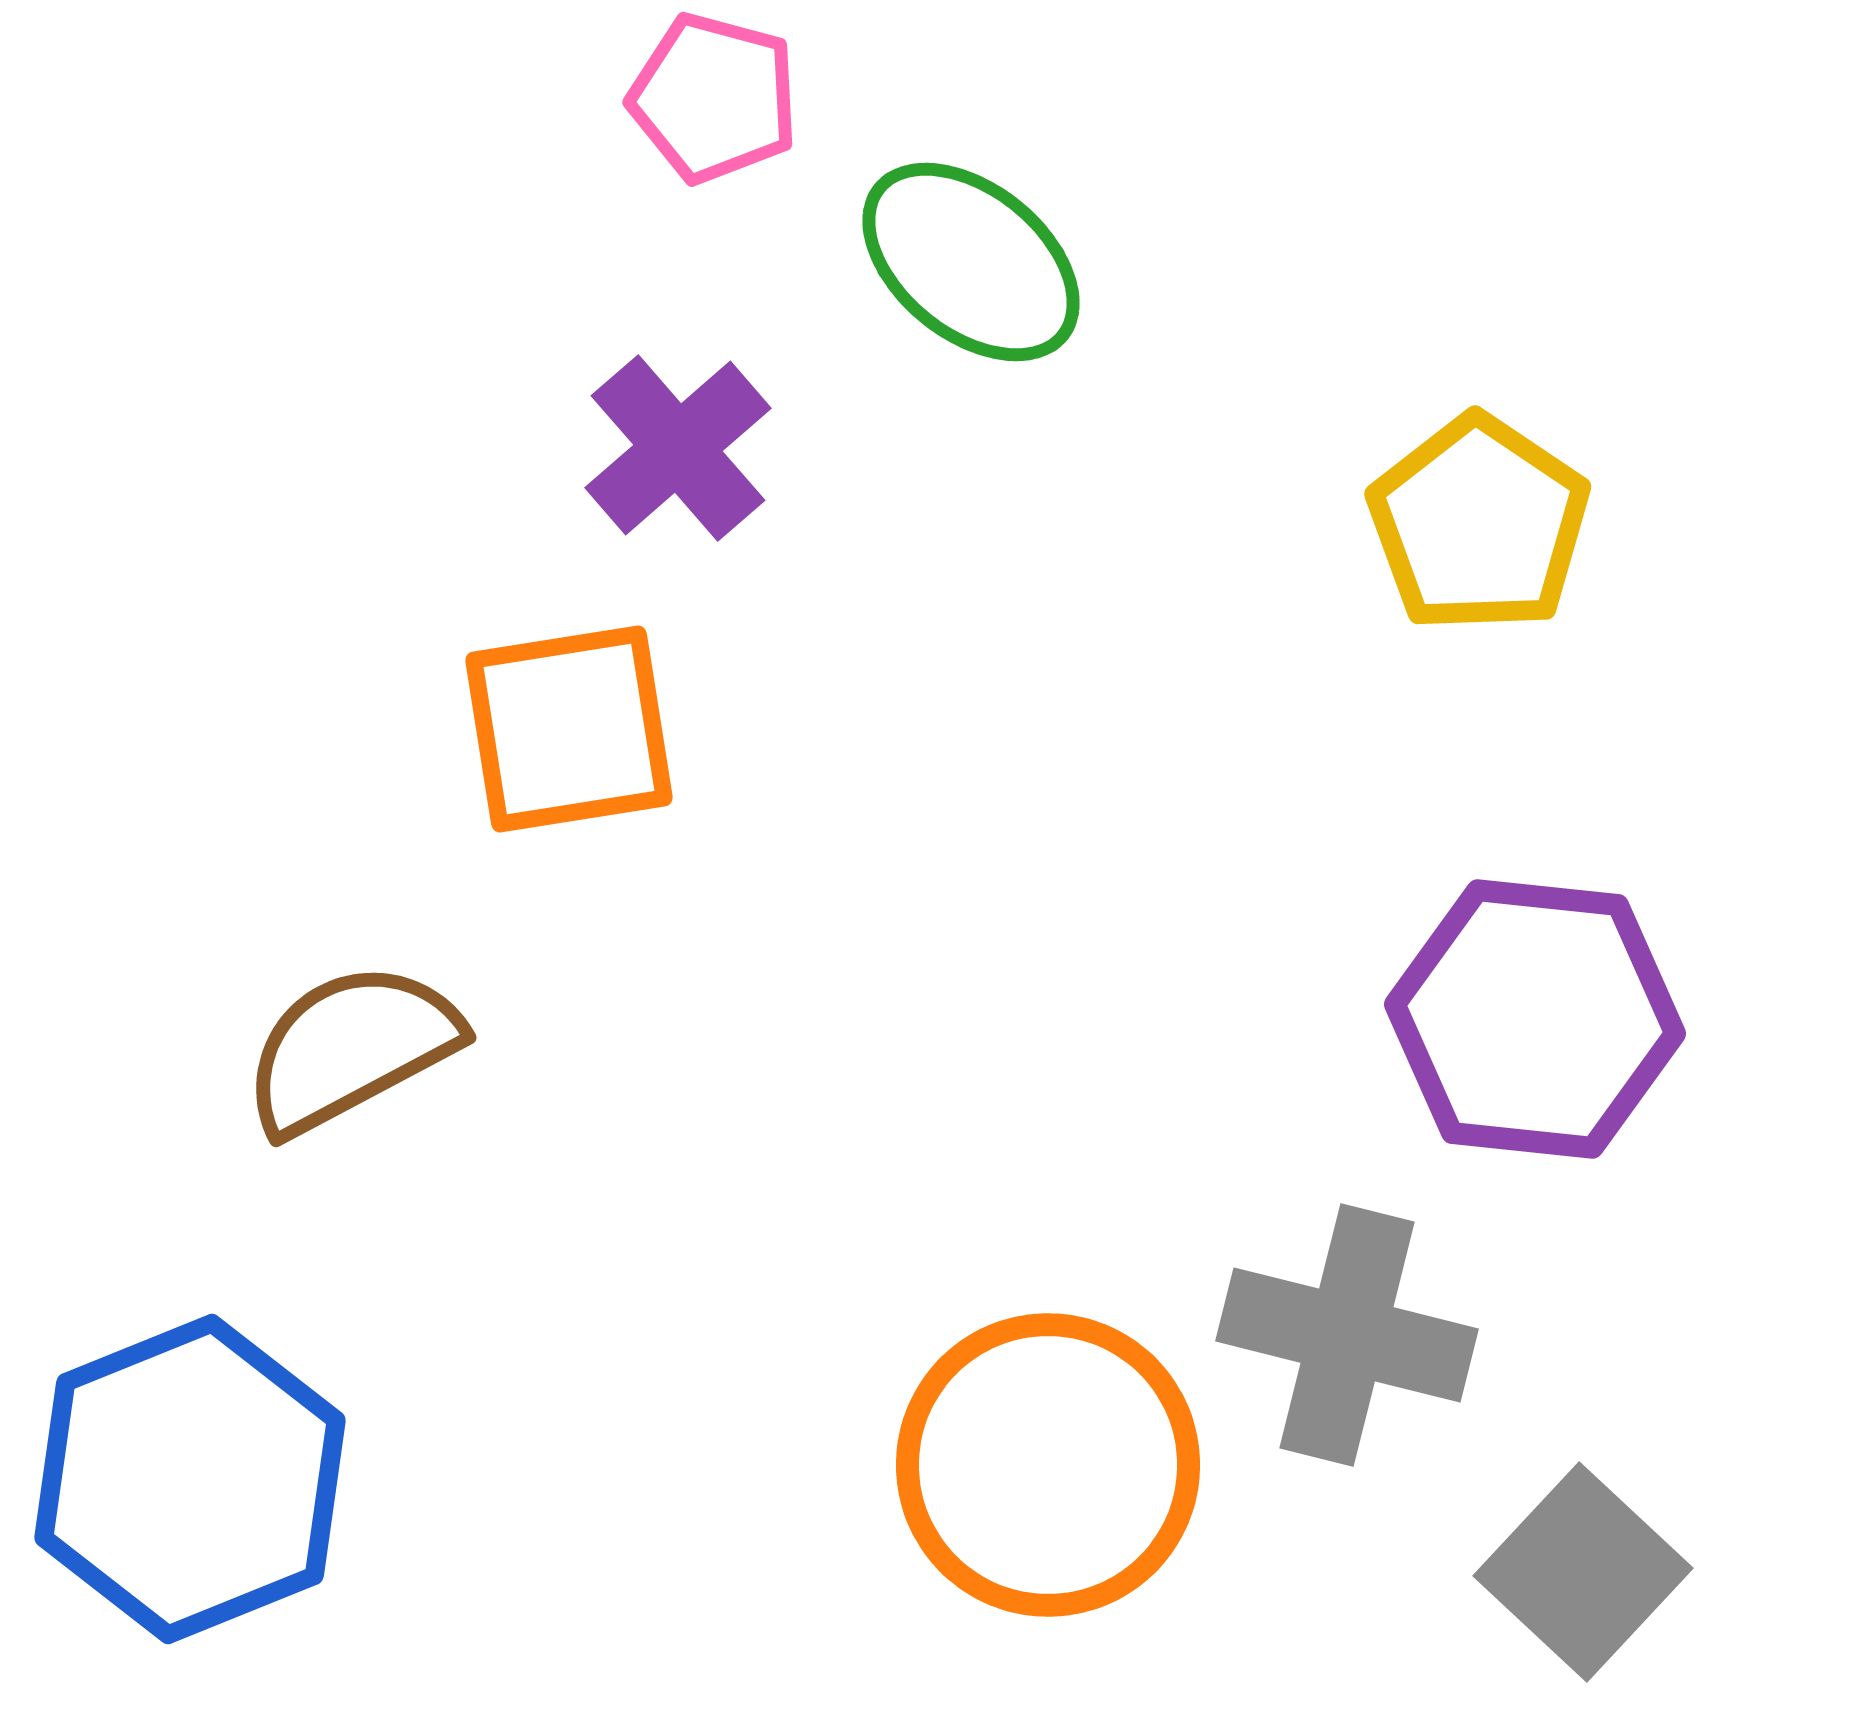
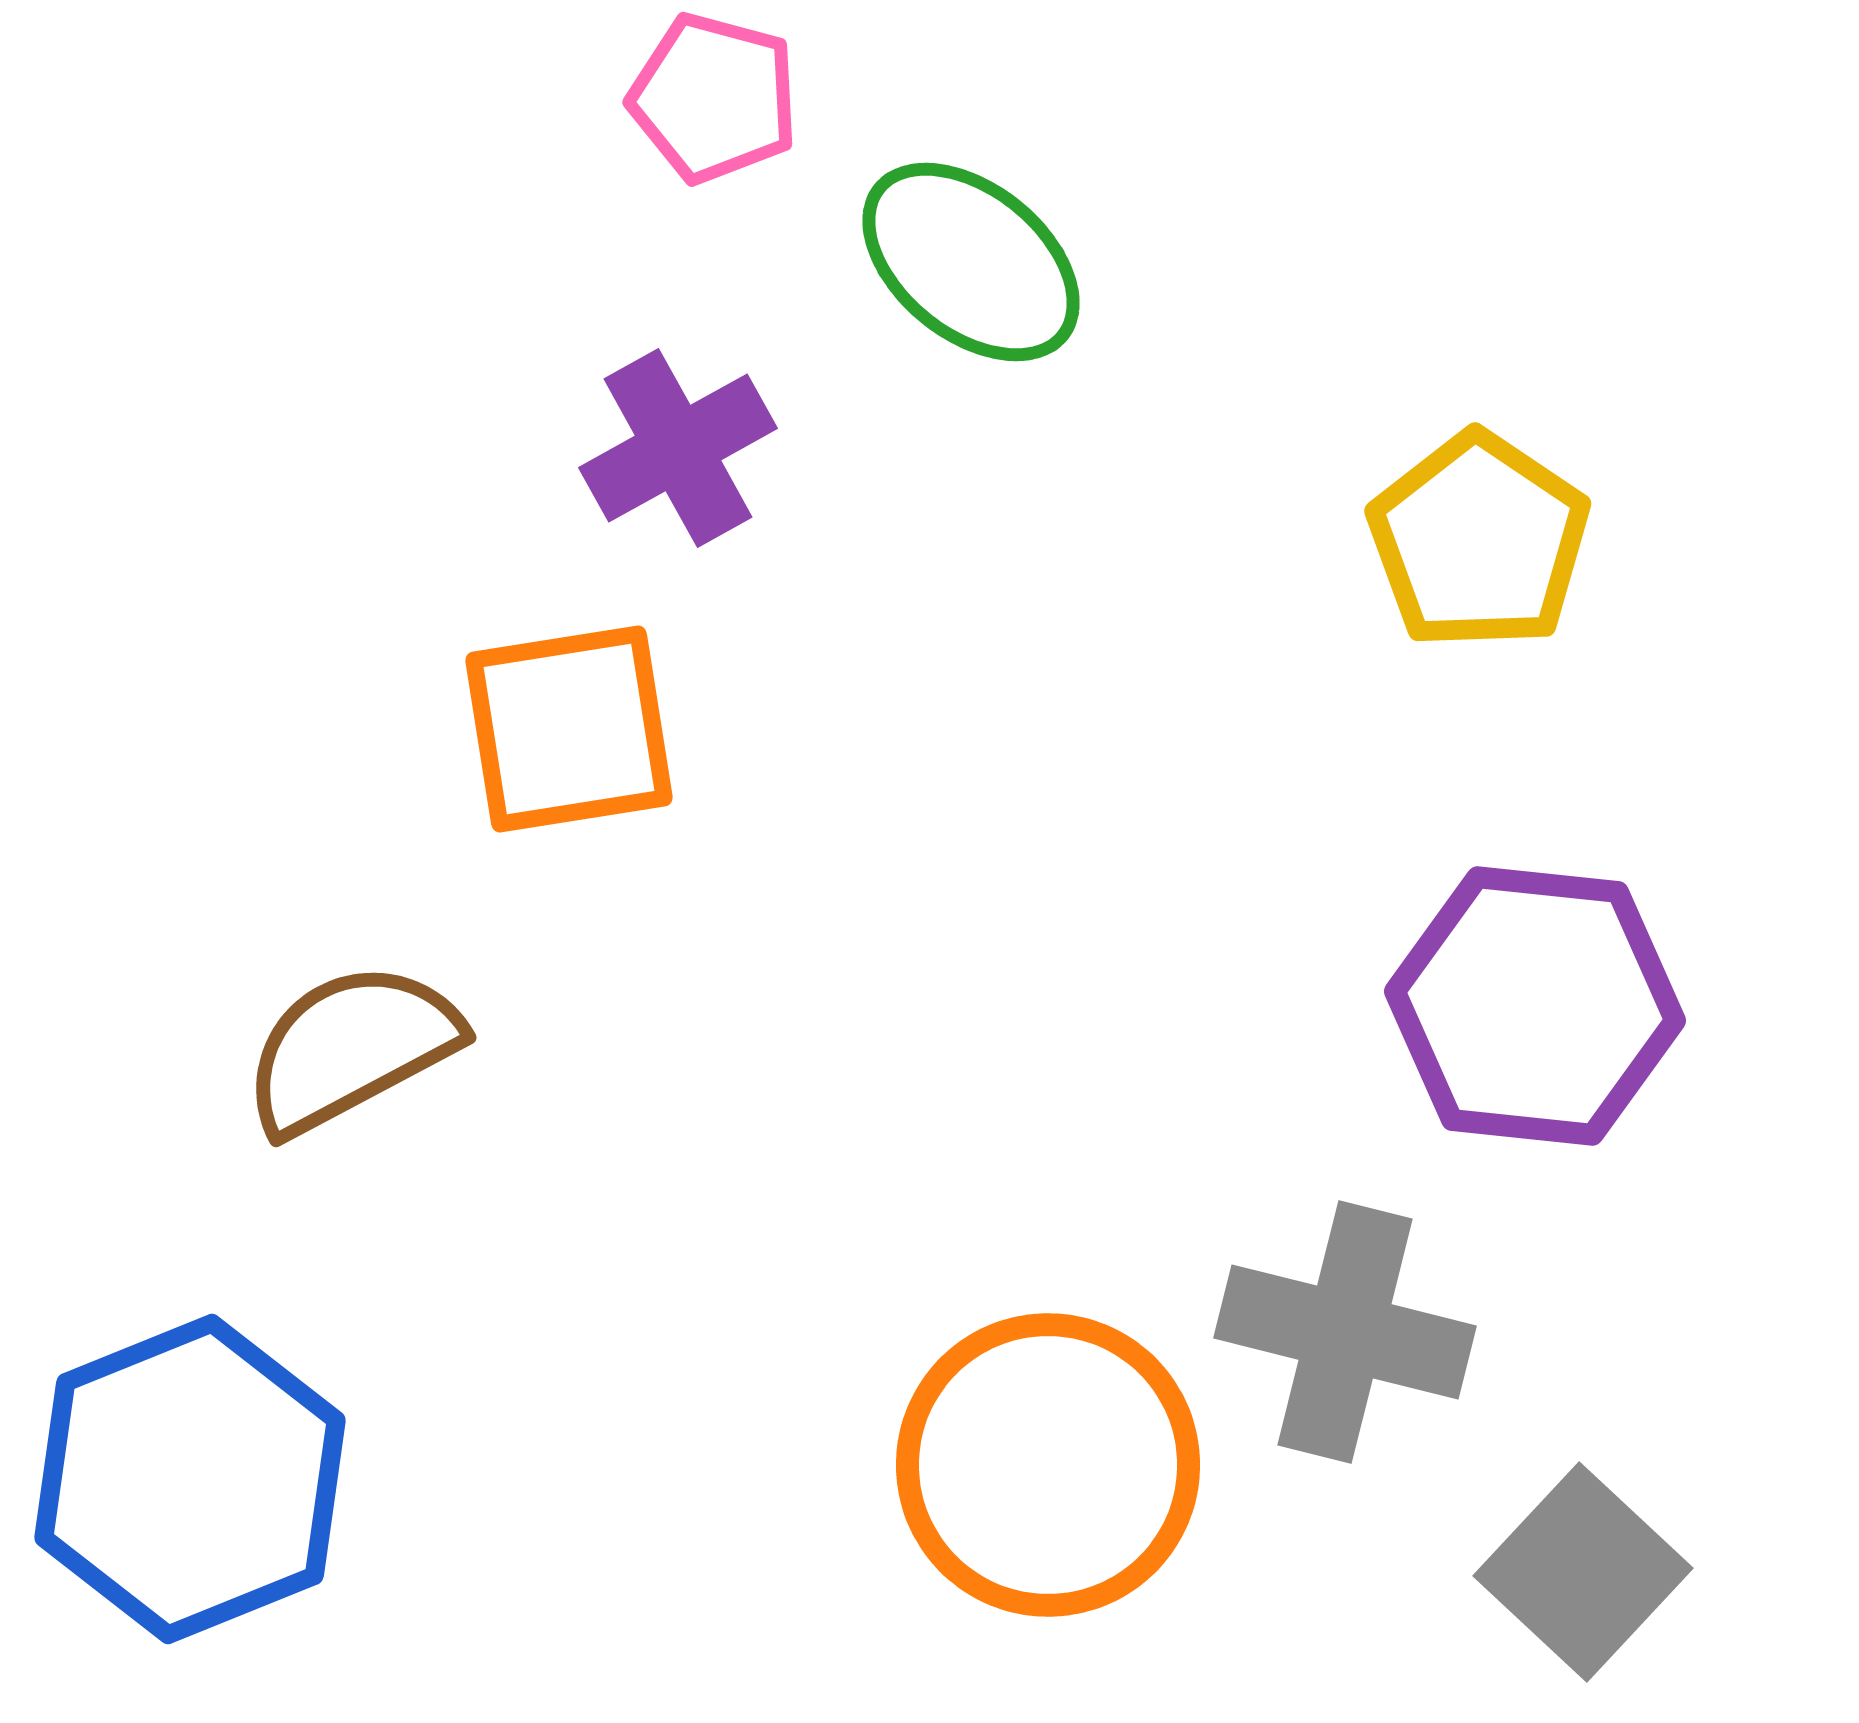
purple cross: rotated 12 degrees clockwise
yellow pentagon: moved 17 px down
purple hexagon: moved 13 px up
gray cross: moved 2 px left, 3 px up
